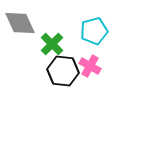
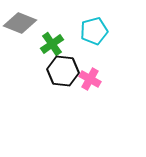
gray diamond: rotated 44 degrees counterclockwise
green cross: rotated 10 degrees clockwise
pink cross: moved 13 px down
